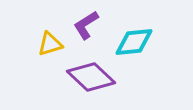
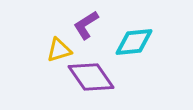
yellow triangle: moved 9 px right, 6 px down
purple diamond: rotated 12 degrees clockwise
